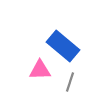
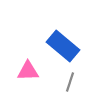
pink triangle: moved 12 px left, 1 px down
